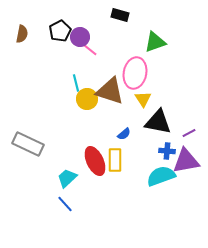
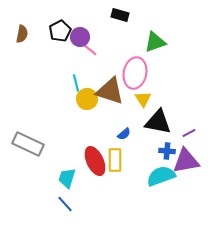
cyan trapezoid: rotated 30 degrees counterclockwise
